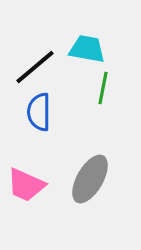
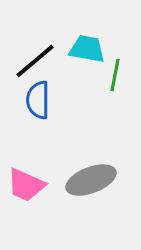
black line: moved 6 px up
green line: moved 12 px right, 13 px up
blue semicircle: moved 1 px left, 12 px up
gray ellipse: moved 1 px right, 1 px down; rotated 39 degrees clockwise
